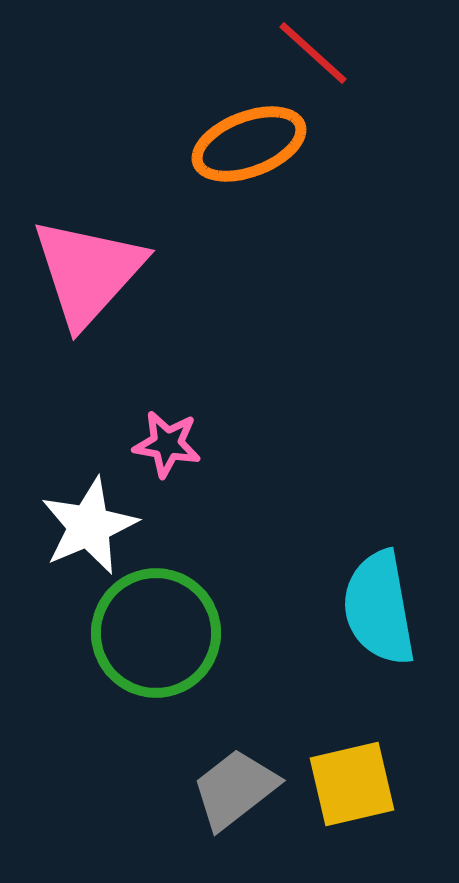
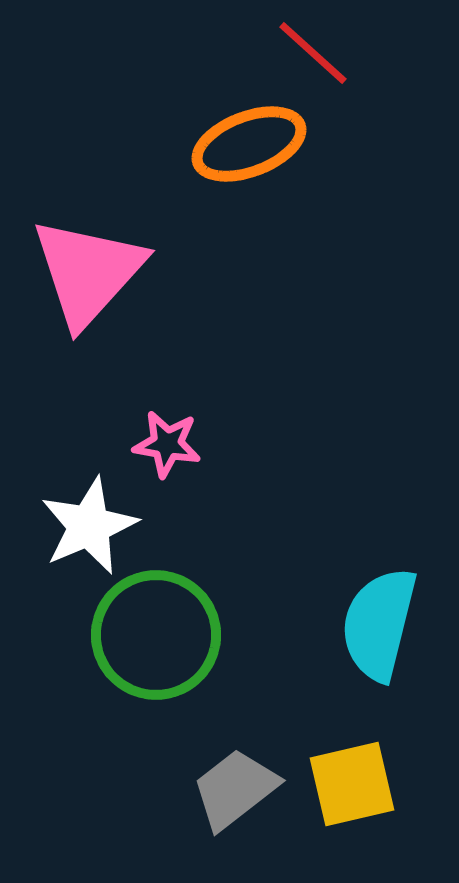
cyan semicircle: moved 16 px down; rotated 24 degrees clockwise
green circle: moved 2 px down
